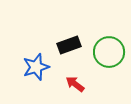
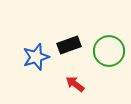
green circle: moved 1 px up
blue star: moved 10 px up
